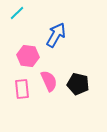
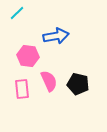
blue arrow: moved 1 px down; rotated 50 degrees clockwise
